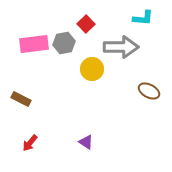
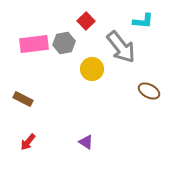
cyan L-shape: moved 3 px down
red square: moved 3 px up
gray arrow: rotated 52 degrees clockwise
brown rectangle: moved 2 px right
red arrow: moved 2 px left, 1 px up
